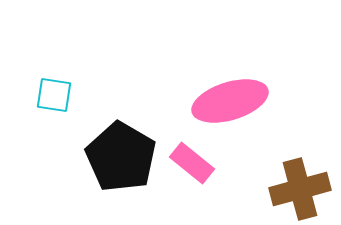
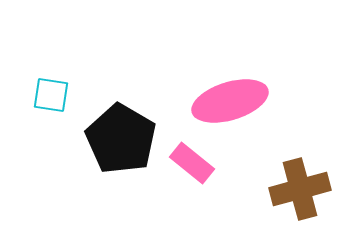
cyan square: moved 3 px left
black pentagon: moved 18 px up
